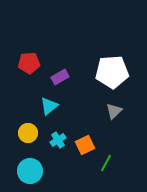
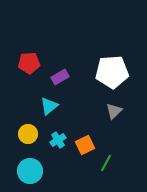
yellow circle: moved 1 px down
